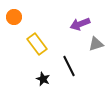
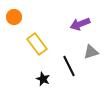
gray triangle: moved 5 px left, 8 px down
